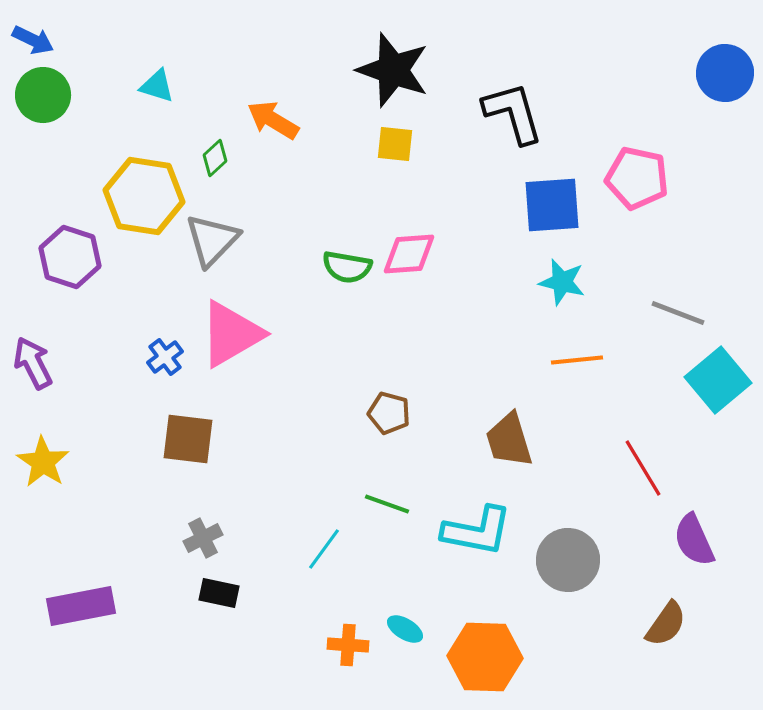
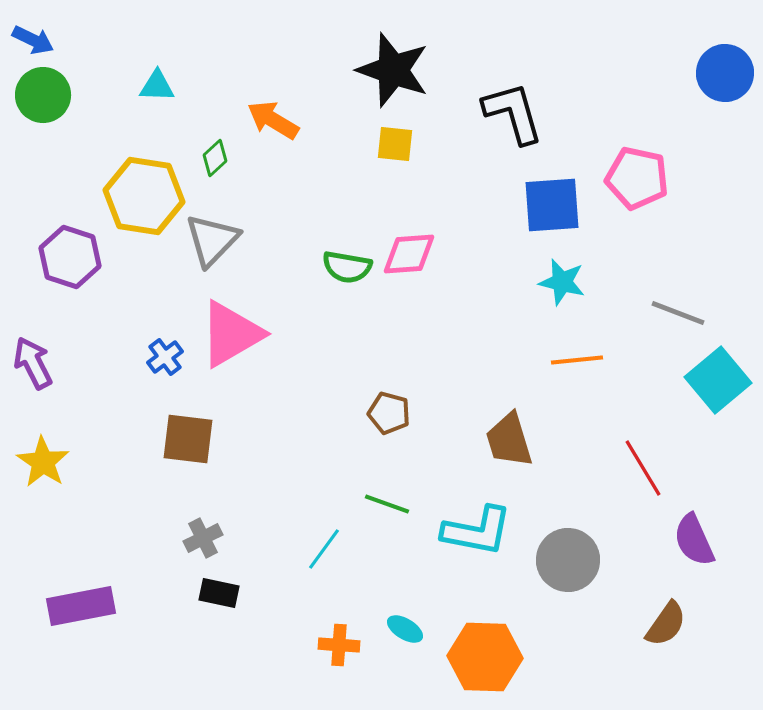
cyan triangle: rotated 15 degrees counterclockwise
orange cross: moved 9 px left
